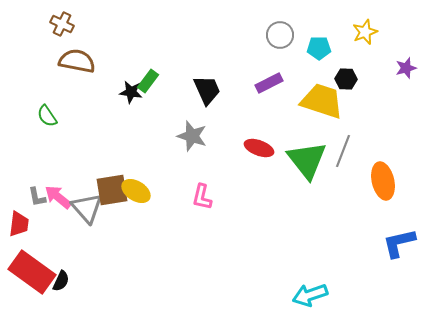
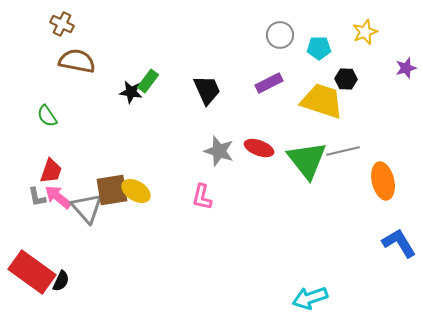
gray star: moved 27 px right, 15 px down
gray line: rotated 56 degrees clockwise
red trapezoid: moved 32 px right, 53 px up; rotated 12 degrees clockwise
blue L-shape: rotated 72 degrees clockwise
cyan arrow: moved 3 px down
